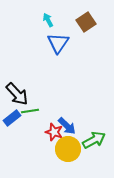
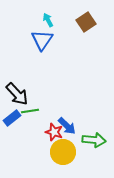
blue triangle: moved 16 px left, 3 px up
green arrow: rotated 35 degrees clockwise
yellow circle: moved 5 px left, 3 px down
